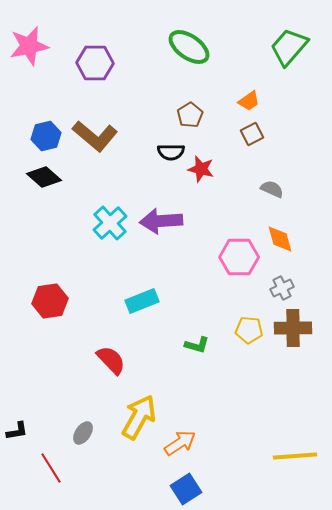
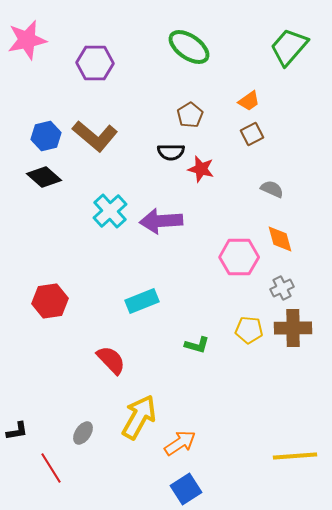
pink star: moved 2 px left, 6 px up
cyan cross: moved 12 px up
